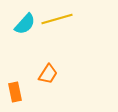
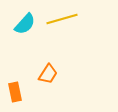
yellow line: moved 5 px right
